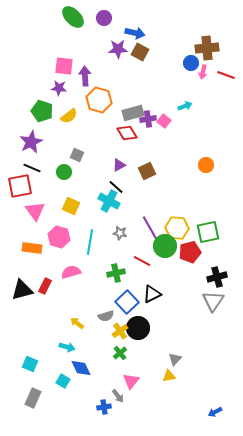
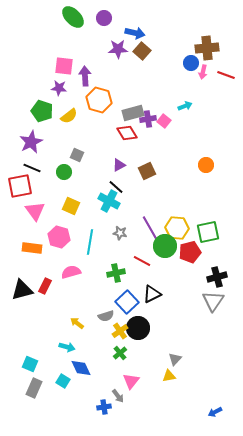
brown square at (140, 52): moved 2 px right, 1 px up; rotated 12 degrees clockwise
gray rectangle at (33, 398): moved 1 px right, 10 px up
